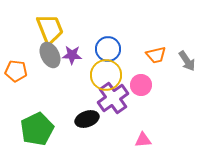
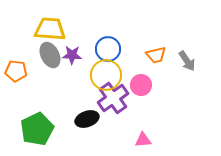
yellow trapezoid: rotated 64 degrees counterclockwise
